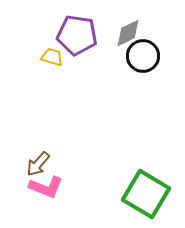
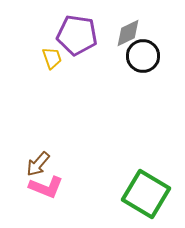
yellow trapezoid: moved 1 px down; rotated 55 degrees clockwise
